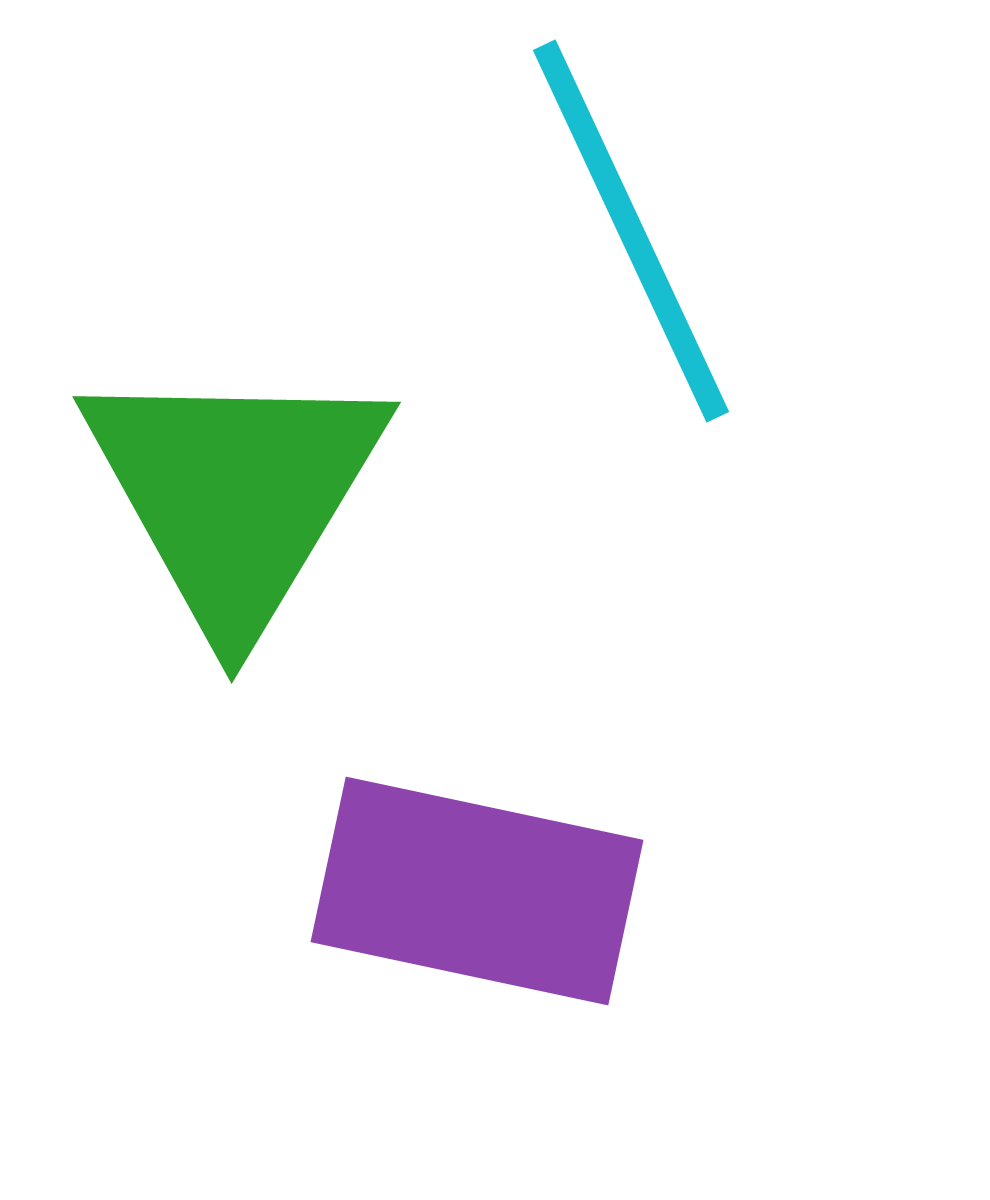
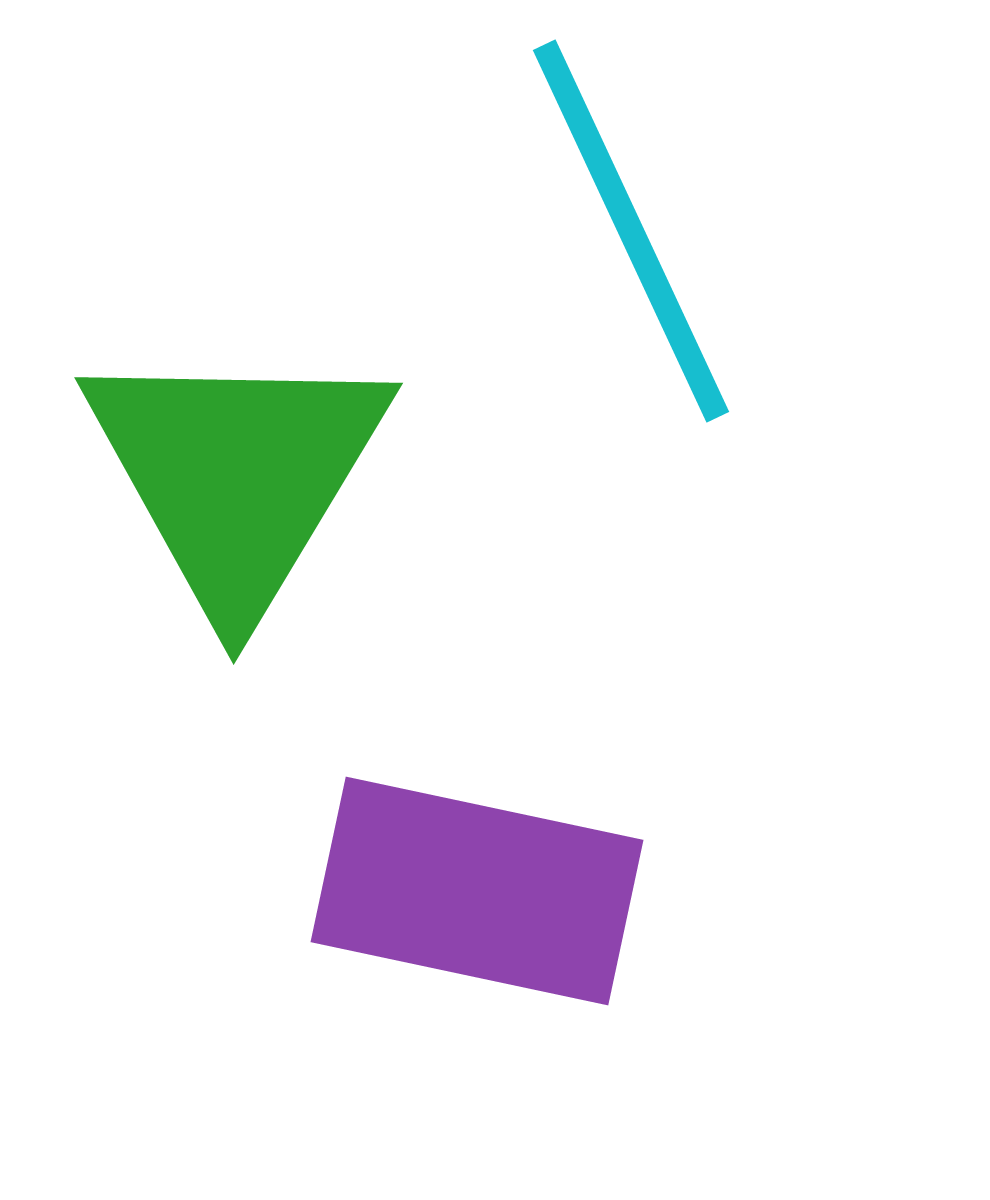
green triangle: moved 2 px right, 19 px up
